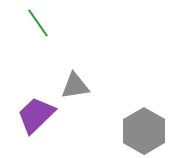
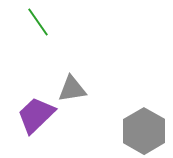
green line: moved 1 px up
gray triangle: moved 3 px left, 3 px down
